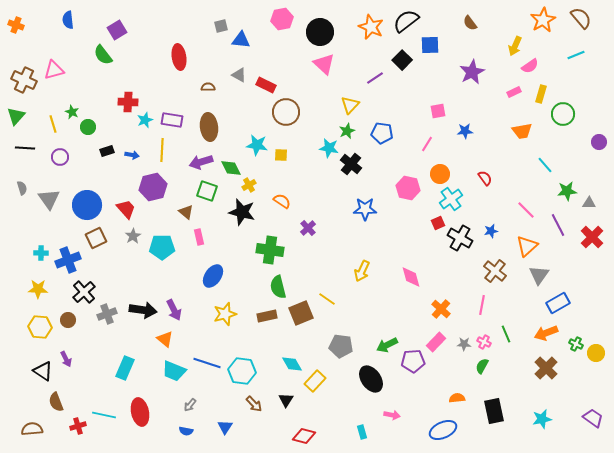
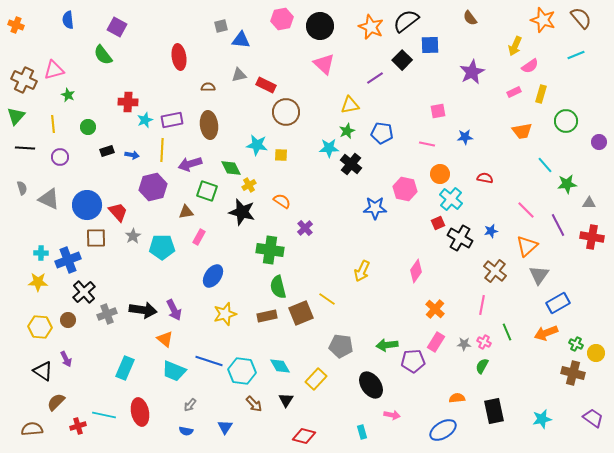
orange star at (543, 20): rotated 25 degrees counterclockwise
brown semicircle at (470, 23): moved 5 px up
purple square at (117, 30): moved 3 px up; rotated 30 degrees counterclockwise
black circle at (320, 32): moved 6 px up
gray triangle at (239, 75): rotated 42 degrees counterclockwise
yellow triangle at (350, 105): rotated 36 degrees clockwise
green star at (72, 112): moved 4 px left, 17 px up
green circle at (563, 114): moved 3 px right, 7 px down
purple rectangle at (172, 120): rotated 20 degrees counterclockwise
yellow line at (53, 124): rotated 12 degrees clockwise
brown ellipse at (209, 127): moved 2 px up
blue star at (465, 131): moved 6 px down
pink line at (427, 144): rotated 70 degrees clockwise
cyan star at (329, 148): rotated 12 degrees counterclockwise
purple arrow at (201, 162): moved 11 px left, 2 px down
red semicircle at (485, 178): rotated 42 degrees counterclockwise
pink hexagon at (408, 188): moved 3 px left, 1 px down
green star at (567, 191): moved 7 px up
gray triangle at (49, 199): rotated 30 degrees counterclockwise
cyan cross at (451, 199): rotated 15 degrees counterclockwise
red trapezoid at (126, 209): moved 8 px left, 3 px down
blue star at (365, 209): moved 10 px right, 1 px up
brown triangle at (186, 212): rotated 49 degrees counterclockwise
purple cross at (308, 228): moved 3 px left
pink rectangle at (199, 237): rotated 42 degrees clockwise
red cross at (592, 237): rotated 35 degrees counterclockwise
brown square at (96, 238): rotated 25 degrees clockwise
pink diamond at (411, 277): moved 5 px right, 6 px up; rotated 50 degrees clockwise
yellow star at (38, 289): moved 7 px up
orange cross at (441, 309): moved 6 px left
green line at (506, 334): moved 1 px right, 2 px up
pink rectangle at (436, 342): rotated 12 degrees counterclockwise
green arrow at (387, 345): rotated 20 degrees clockwise
blue line at (207, 363): moved 2 px right, 2 px up
cyan diamond at (292, 364): moved 12 px left, 2 px down
brown cross at (546, 368): moved 27 px right, 5 px down; rotated 30 degrees counterclockwise
black ellipse at (371, 379): moved 6 px down
yellow rectangle at (315, 381): moved 1 px right, 2 px up
brown semicircle at (56, 402): rotated 66 degrees clockwise
blue ellipse at (443, 430): rotated 8 degrees counterclockwise
